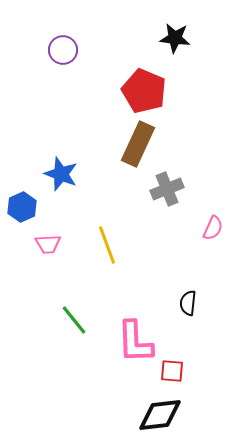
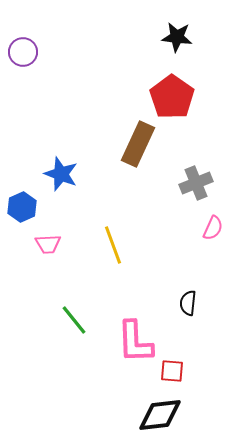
black star: moved 2 px right, 1 px up
purple circle: moved 40 px left, 2 px down
red pentagon: moved 28 px right, 6 px down; rotated 12 degrees clockwise
gray cross: moved 29 px right, 6 px up
yellow line: moved 6 px right
